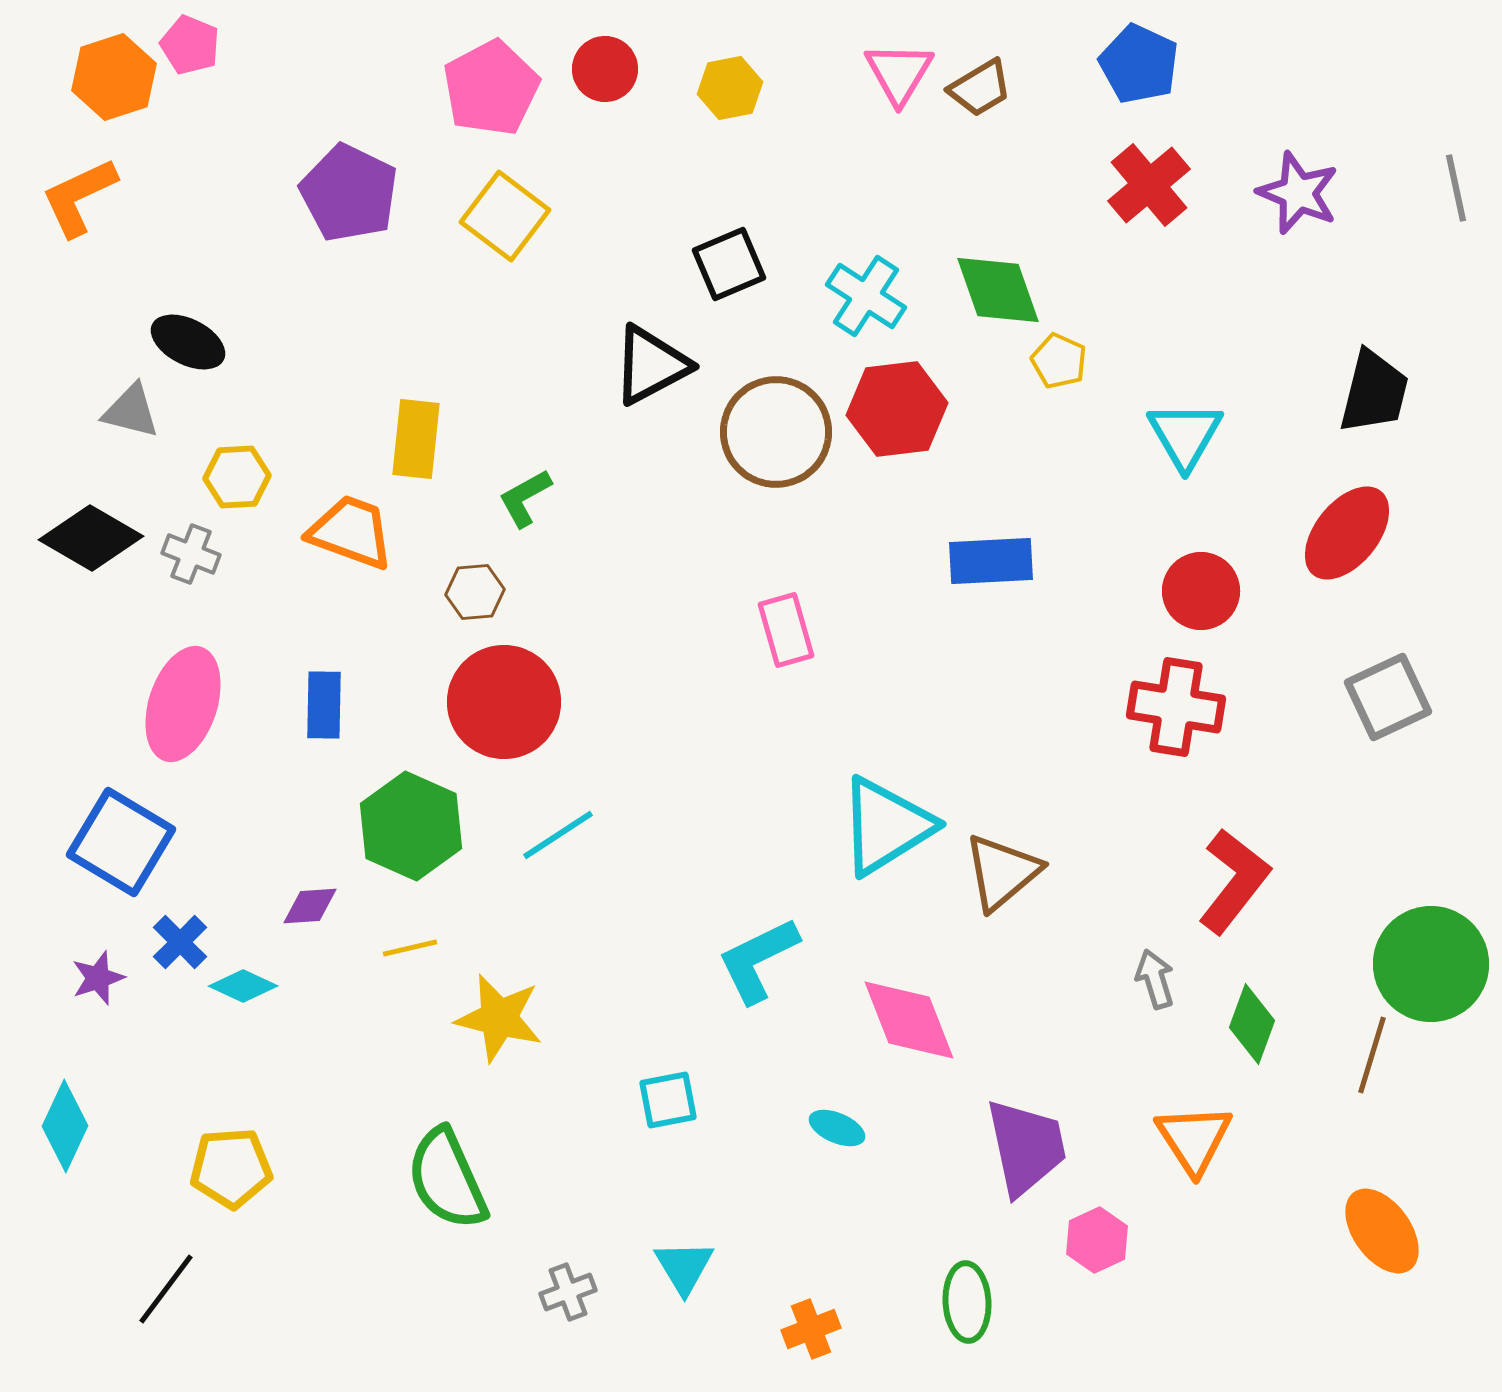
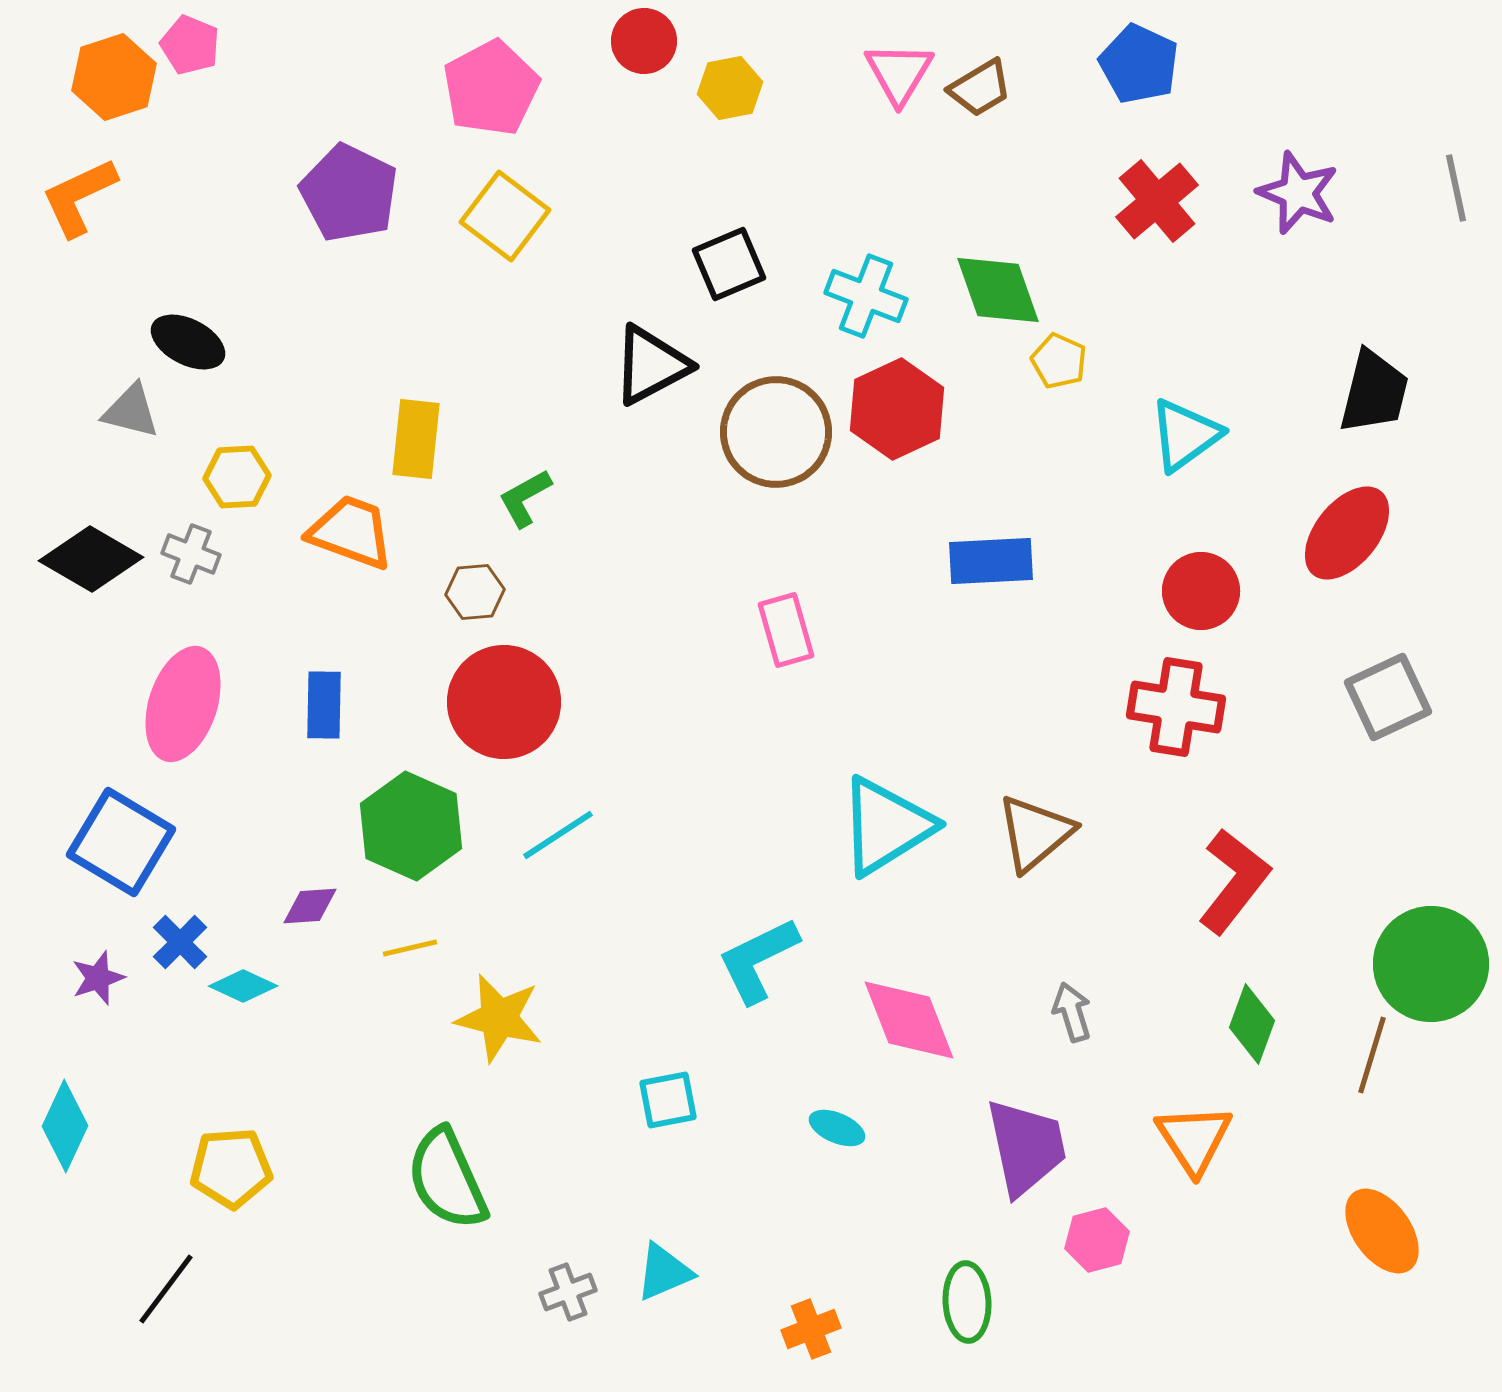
red circle at (605, 69): moved 39 px right, 28 px up
red cross at (1149, 185): moved 8 px right, 16 px down
cyan cross at (866, 296): rotated 12 degrees counterclockwise
red hexagon at (897, 409): rotated 18 degrees counterclockwise
cyan triangle at (1185, 435): rotated 24 degrees clockwise
black diamond at (91, 538): moved 21 px down
brown triangle at (1002, 872): moved 33 px right, 39 px up
gray arrow at (1155, 979): moved 83 px left, 33 px down
pink hexagon at (1097, 1240): rotated 10 degrees clockwise
cyan triangle at (684, 1267): moved 20 px left, 5 px down; rotated 38 degrees clockwise
